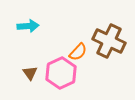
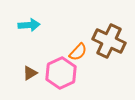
cyan arrow: moved 1 px right, 1 px up
brown triangle: rotated 35 degrees clockwise
